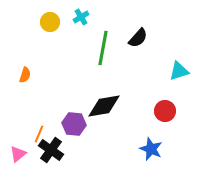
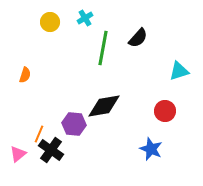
cyan cross: moved 4 px right, 1 px down
